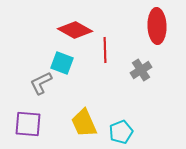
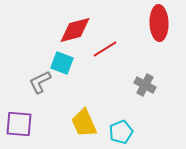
red ellipse: moved 2 px right, 3 px up
red diamond: rotated 44 degrees counterclockwise
red line: moved 1 px up; rotated 60 degrees clockwise
gray cross: moved 4 px right, 15 px down; rotated 30 degrees counterclockwise
gray L-shape: moved 1 px left, 1 px up
purple square: moved 9 px left
